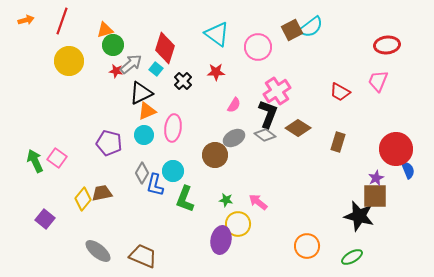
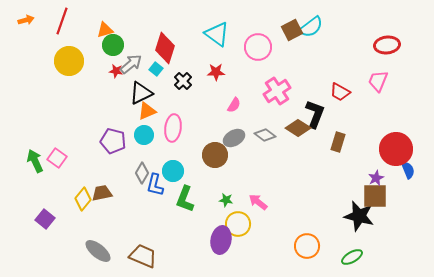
black L-shape at (268, 114): moved 47 px right
purple pentagon at (109, 143): moved 4 px right, 2 px up
